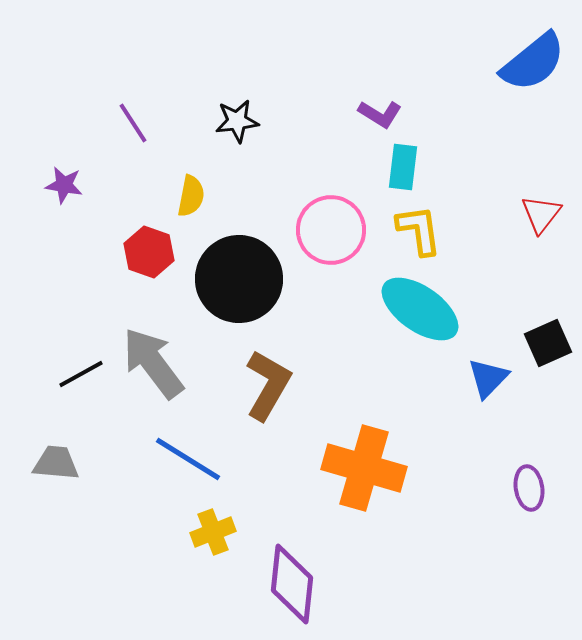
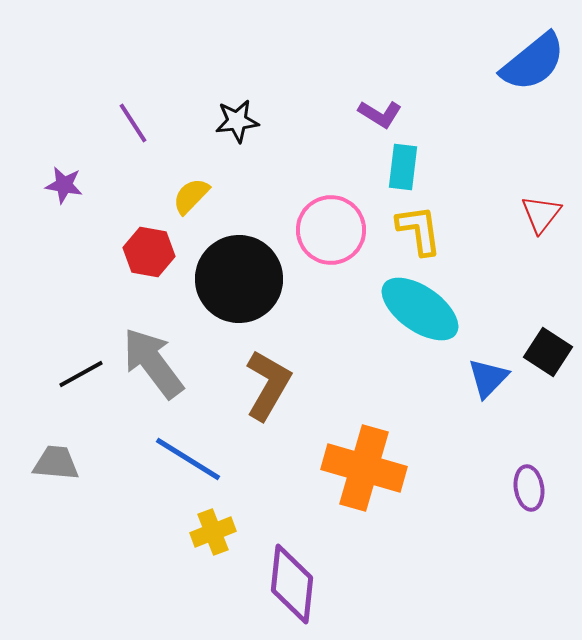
yellow semicircle: rotated 147 degrees counterclockwise
red hexagon: rotated 9 degrees counterclockwise
black square: moved 9 px down; rotated 33 degrees counterclockwise
